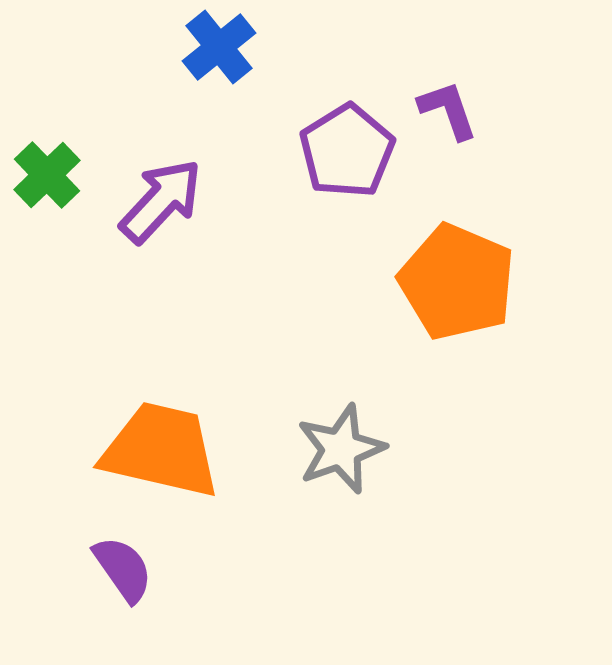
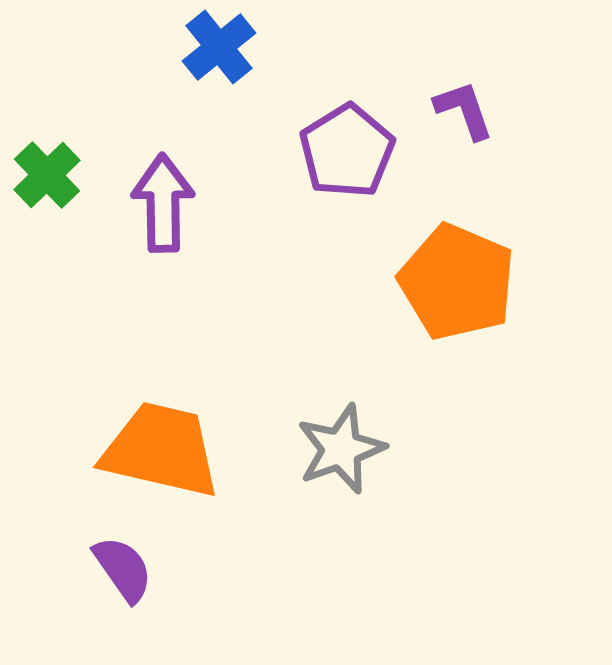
purple L-shape: moved 16 px right
purple arrow: moved 2 px right, 2 px down; rotated 44 degrees counterclockwise
